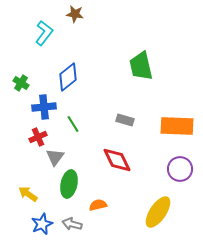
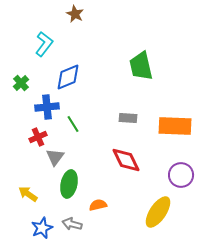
brown star: rotated 18 degrees clockwise
cyan L-shape: moved 11 px down
blue diamond: rotated 16 degrees clockwise
green cross: rotated 14 degrees clockwise
blue cross: moved 3 px right
gray rectangle: moved 3 px right, 2 px up; rotated 12 degrees counterclockwise
orange rectangle: moved 2 px left
red diamond: moved 9 px right
purple circle: moved 1 px right, 6 px down
blue star: moved 4 px down
